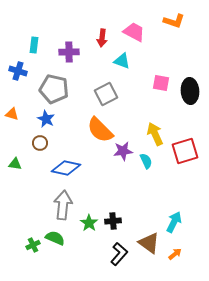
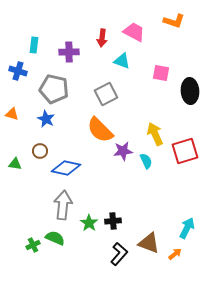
pink square: moved 10 px up
brown circle: moved 8 px down
cyan arrow: moved 13 px right, 6 px down
brown triangle: rotated 15 degrees counterclockwise
